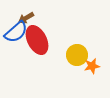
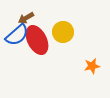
blue semicircle: moved 1 px right, 3 px down
yellow circle: moved 14 px left, 23 px up
